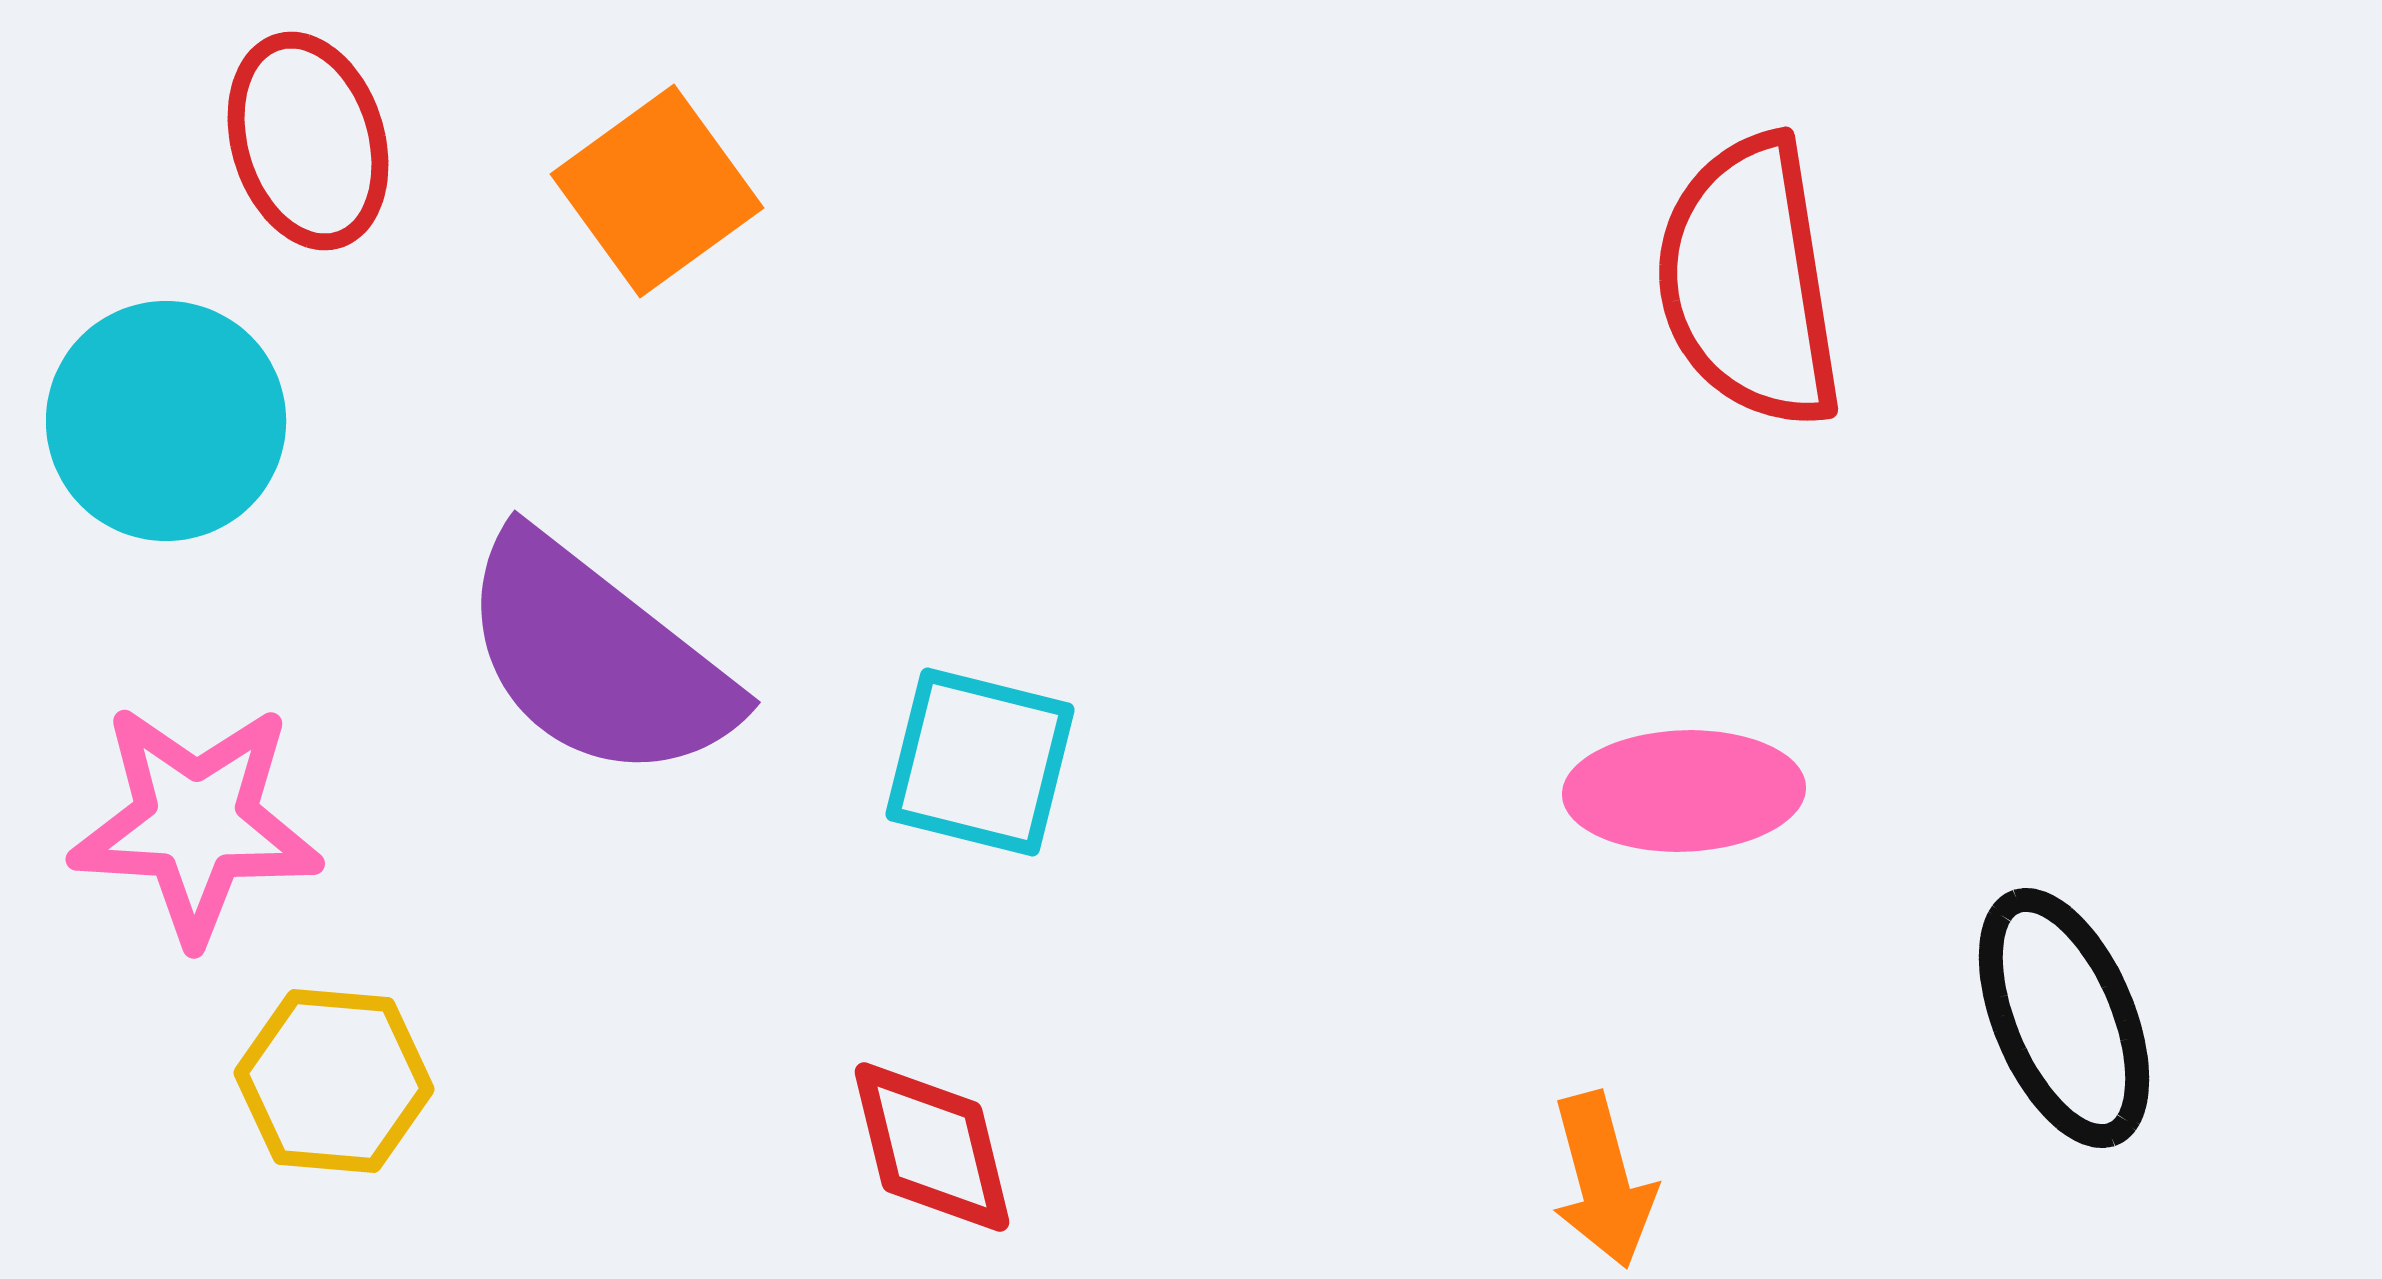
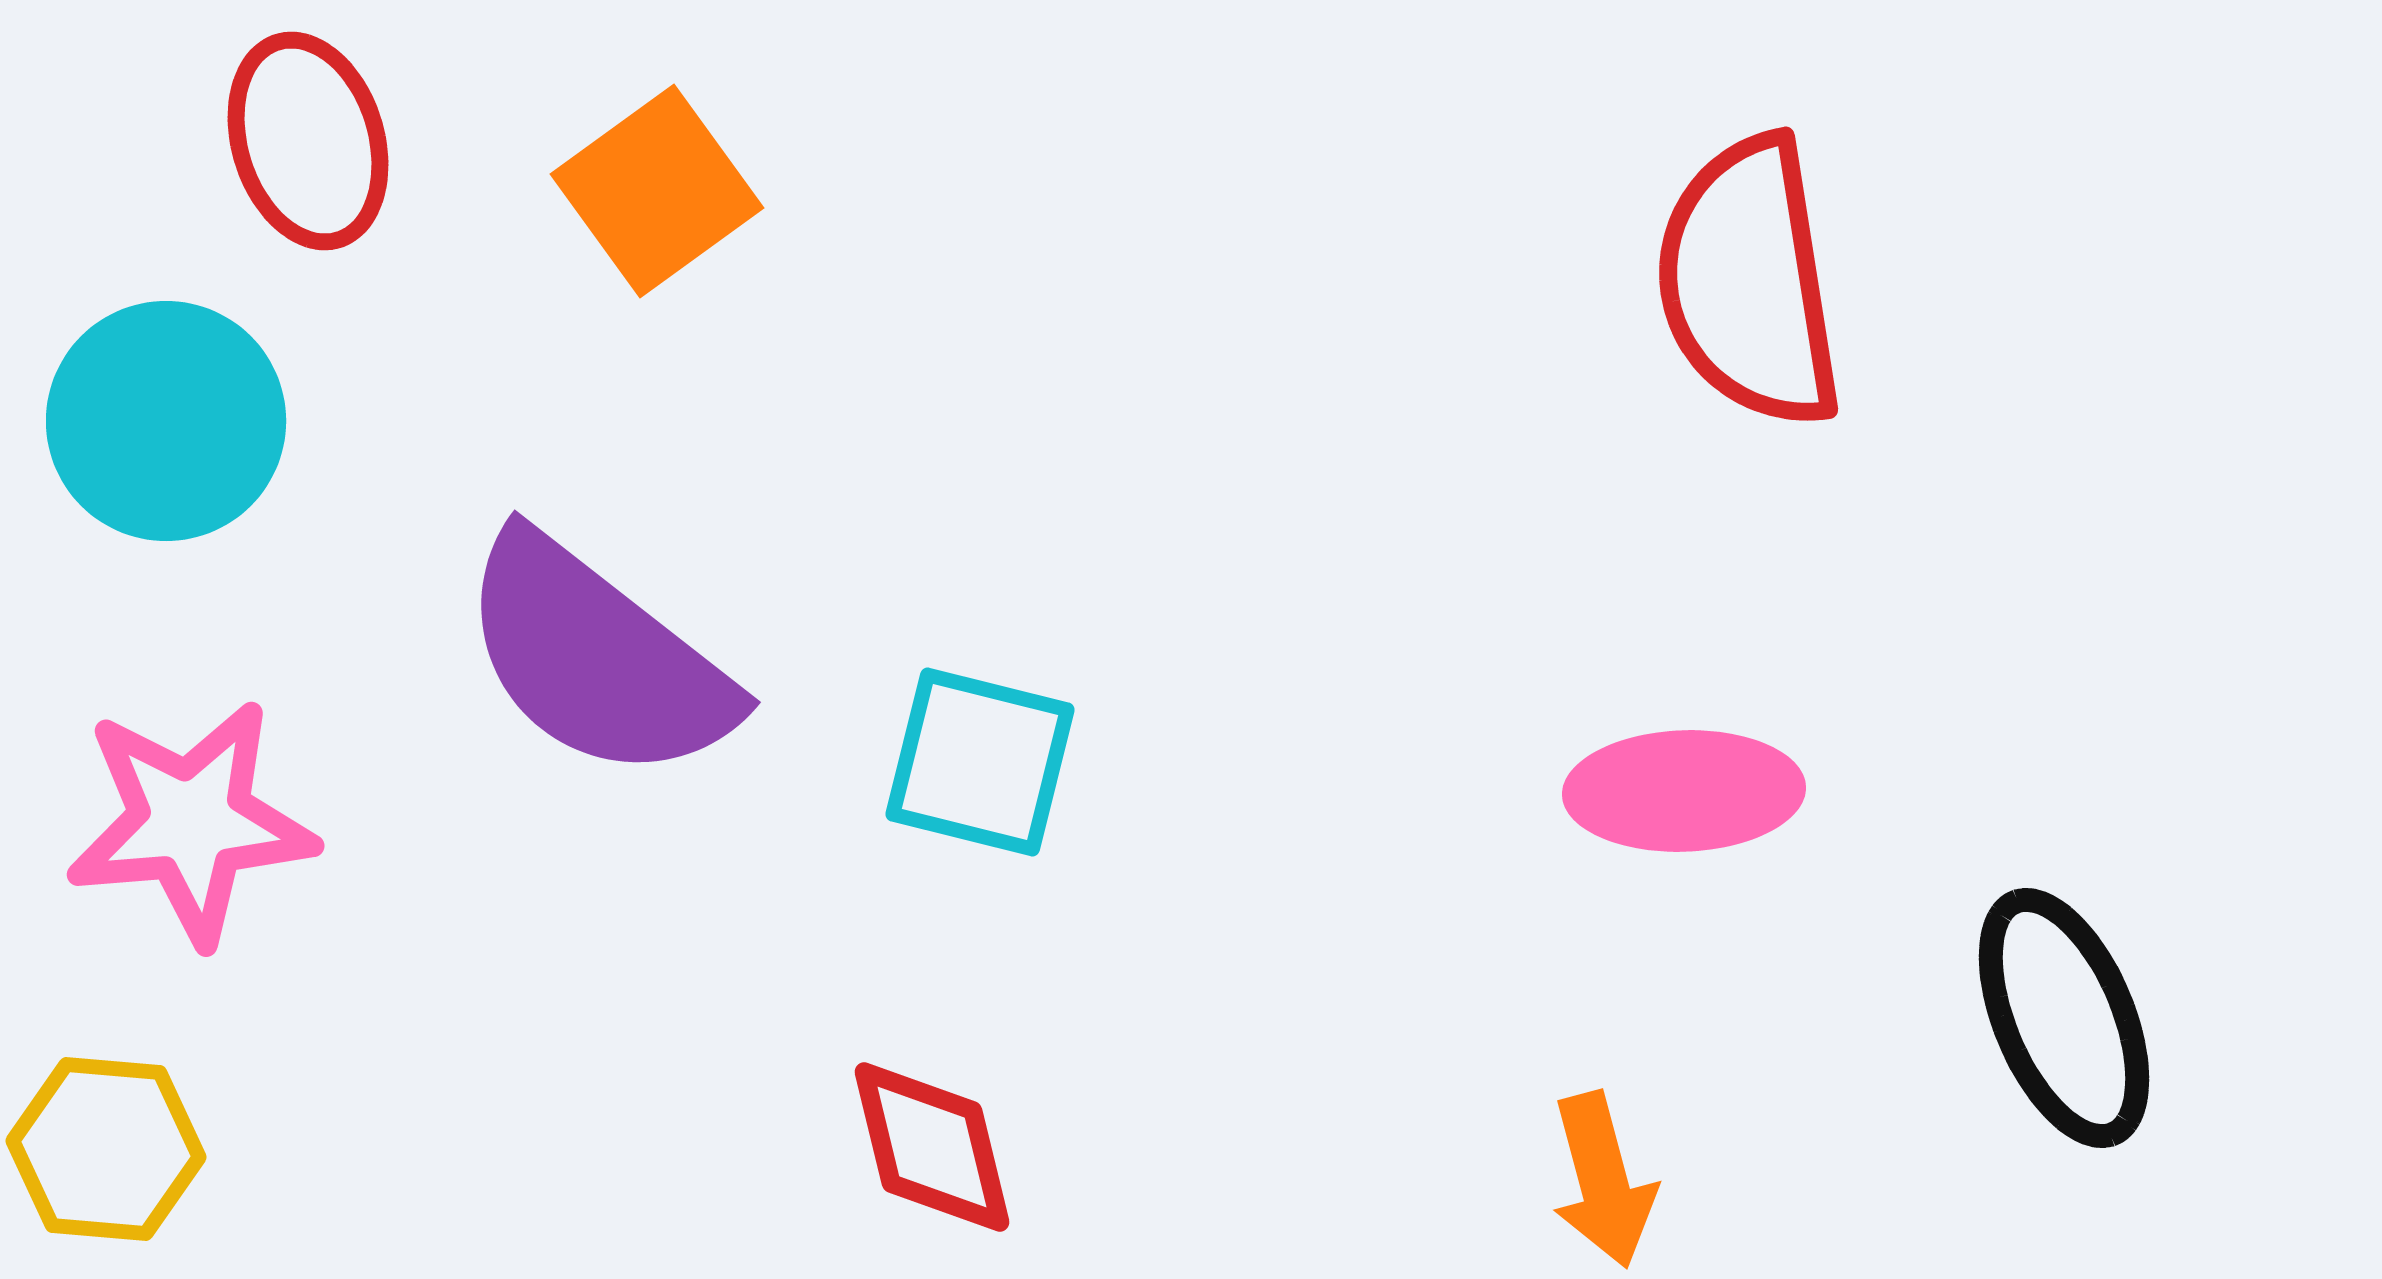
pink star: moved 5 px left, 1 px up; rotated 8 degrees counterclockwise
yellow hexagon: moved 228 px left, 68 px down
